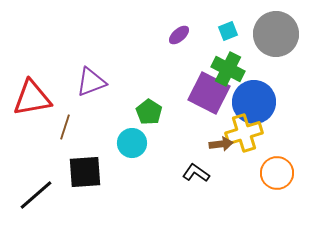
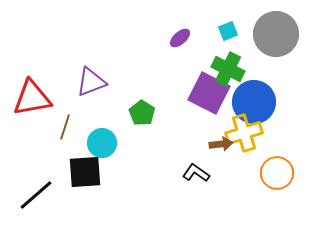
purple ellipse: moved 1 px right, 3 px down
green pentagon: moved 7 px left, 1 px down
cyan circle: moved 30 px left
